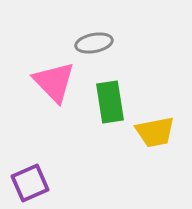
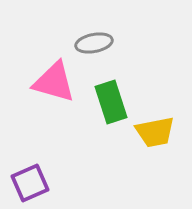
pink triangle: rotated 30 degrees counterclockwise
green rectangle: moved 1 px right; rotated 9 degrees counterclockwise
